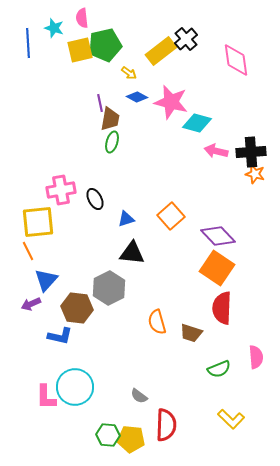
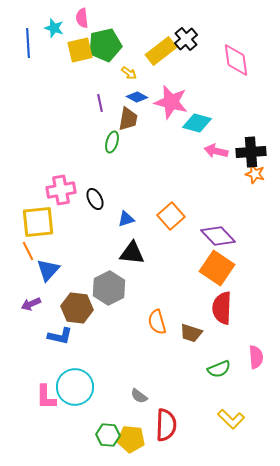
brown trapezoid at (110, 119): moved 18 px right
blue triangle at (46, 280): moved 2 px right, 10 px up
